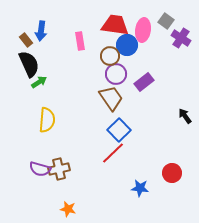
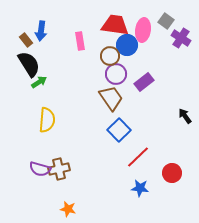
black semicircle: rotated 8 degrees counterclockwise
red line: moved 25 px right, 4 px down
